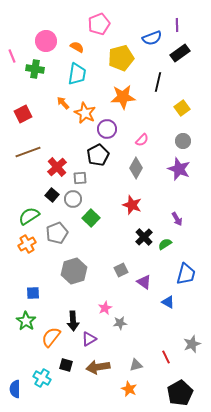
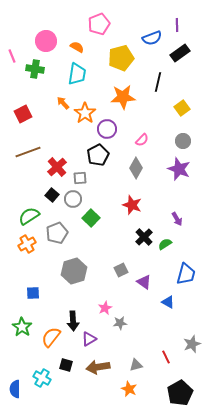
orange star at (85, 113): rotated 10 degrees clockwise
green star at (26, 321): moved 4 px left, 6 px down
